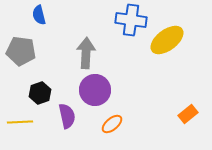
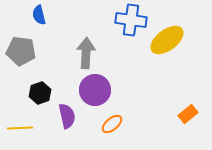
yellow line: moved 6 px down
